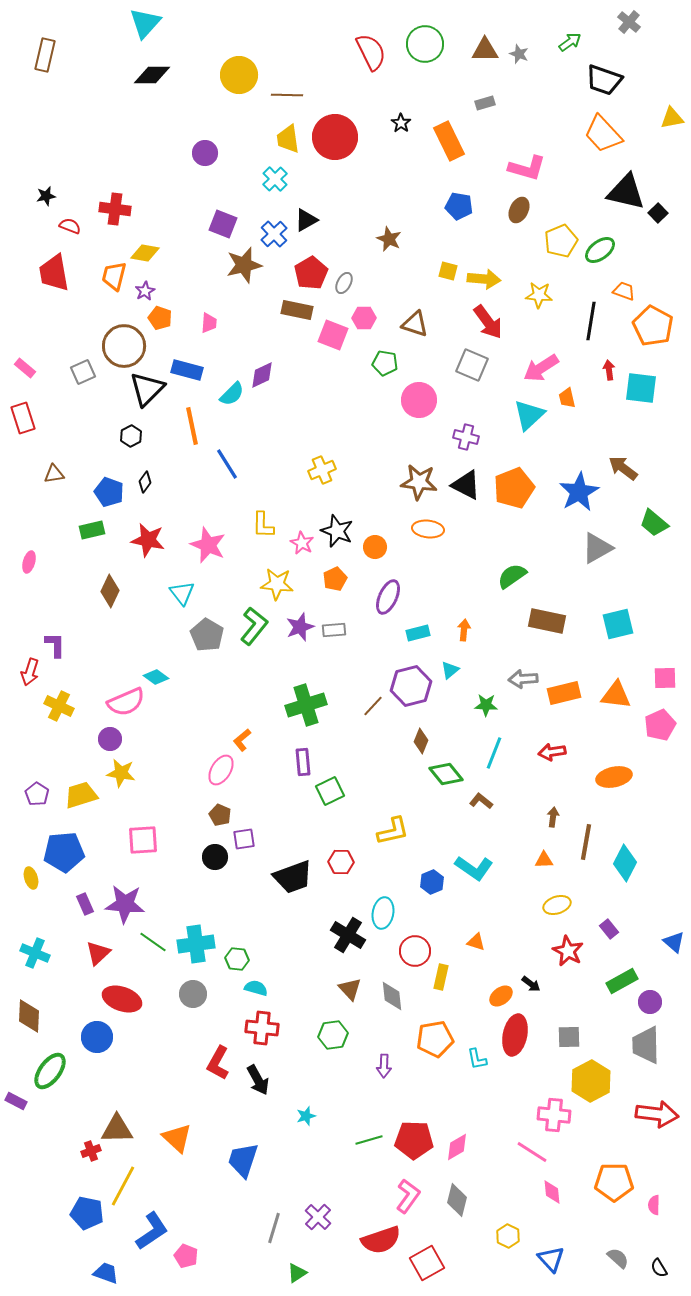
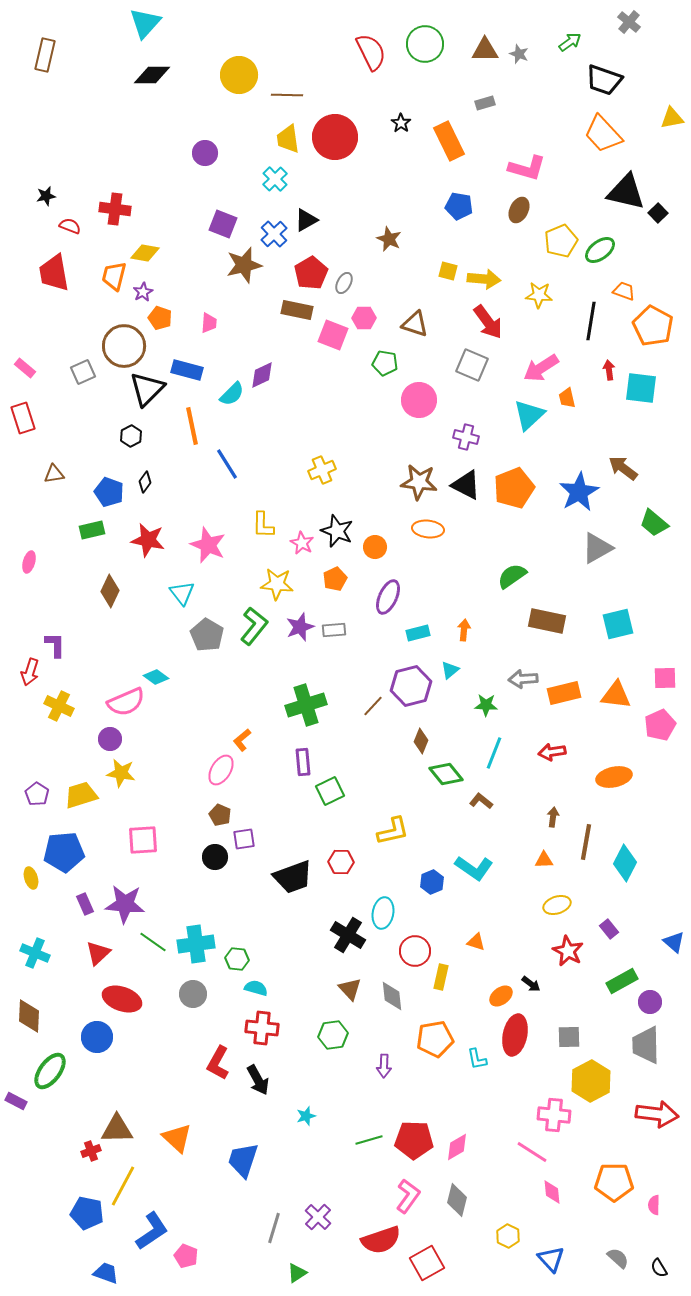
purple star at (145, 291): moved 2 px left, 1 px down
